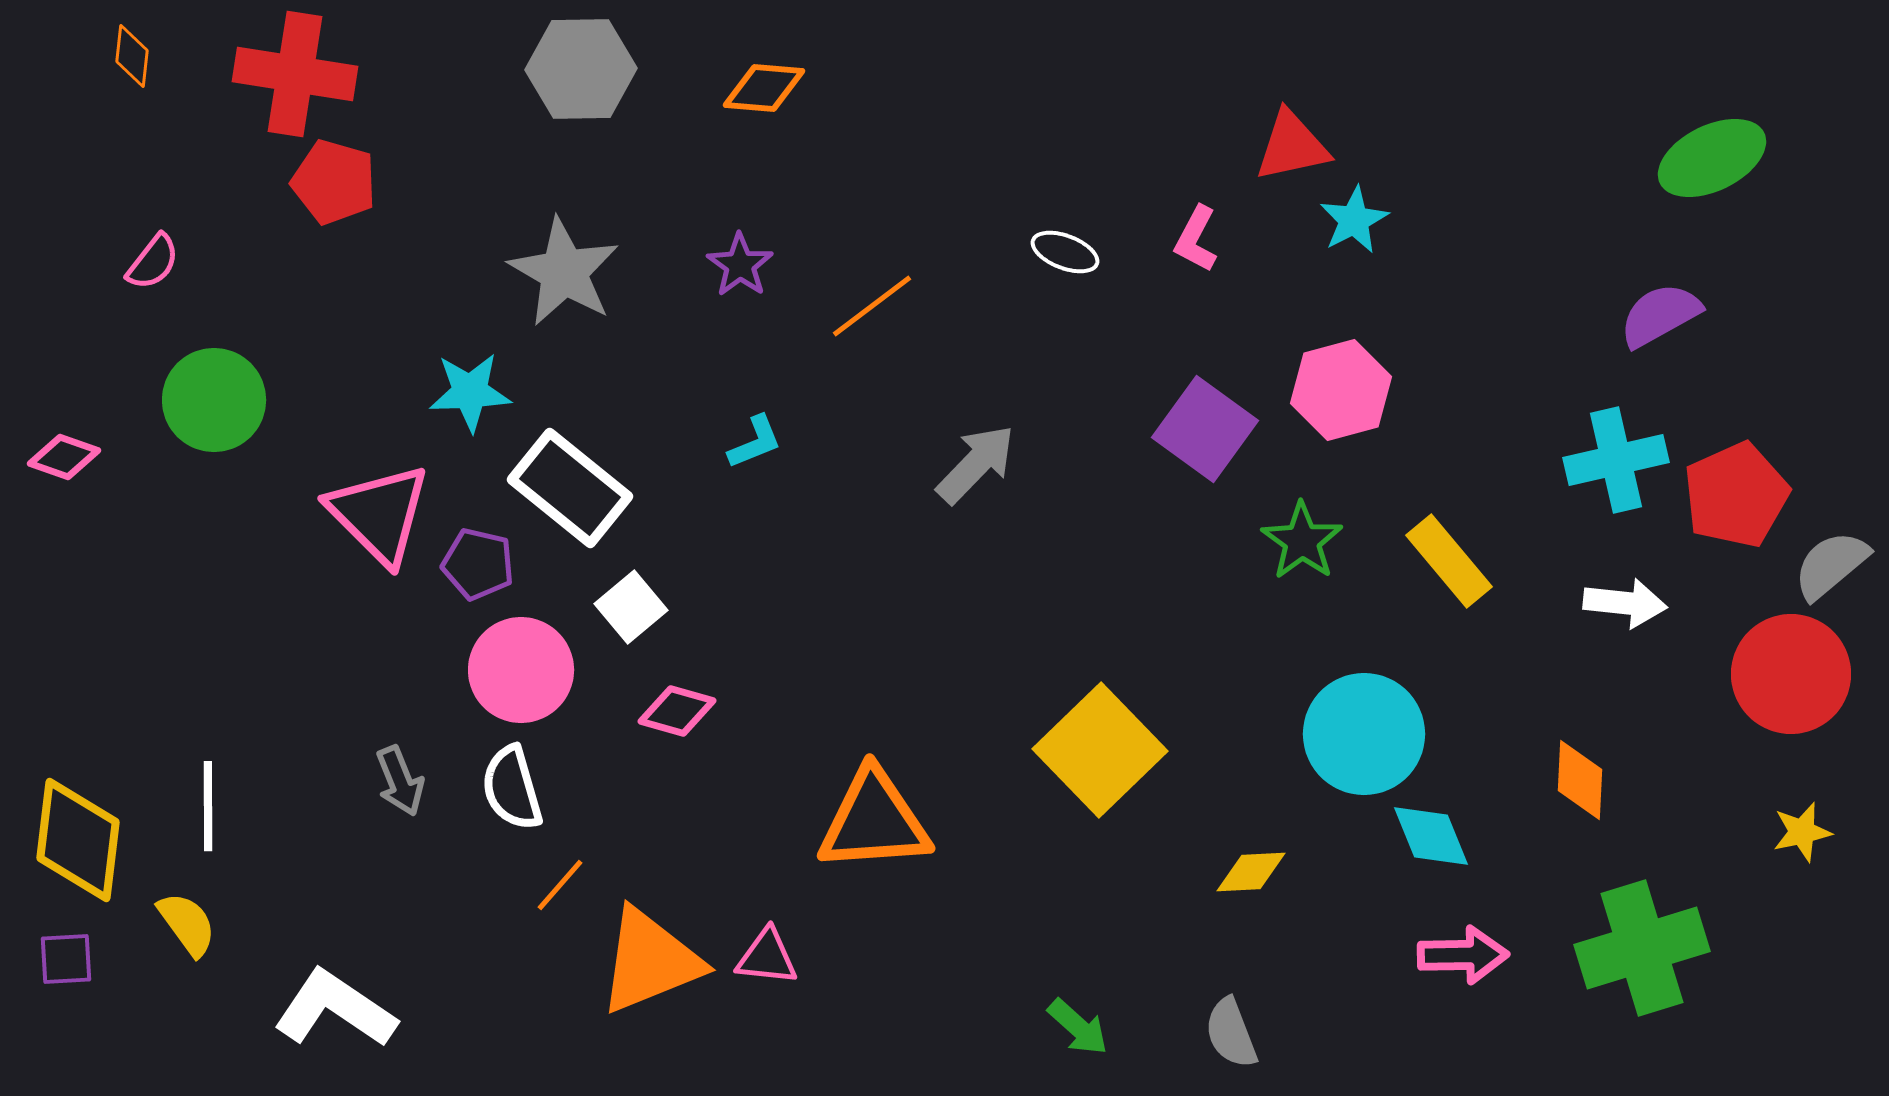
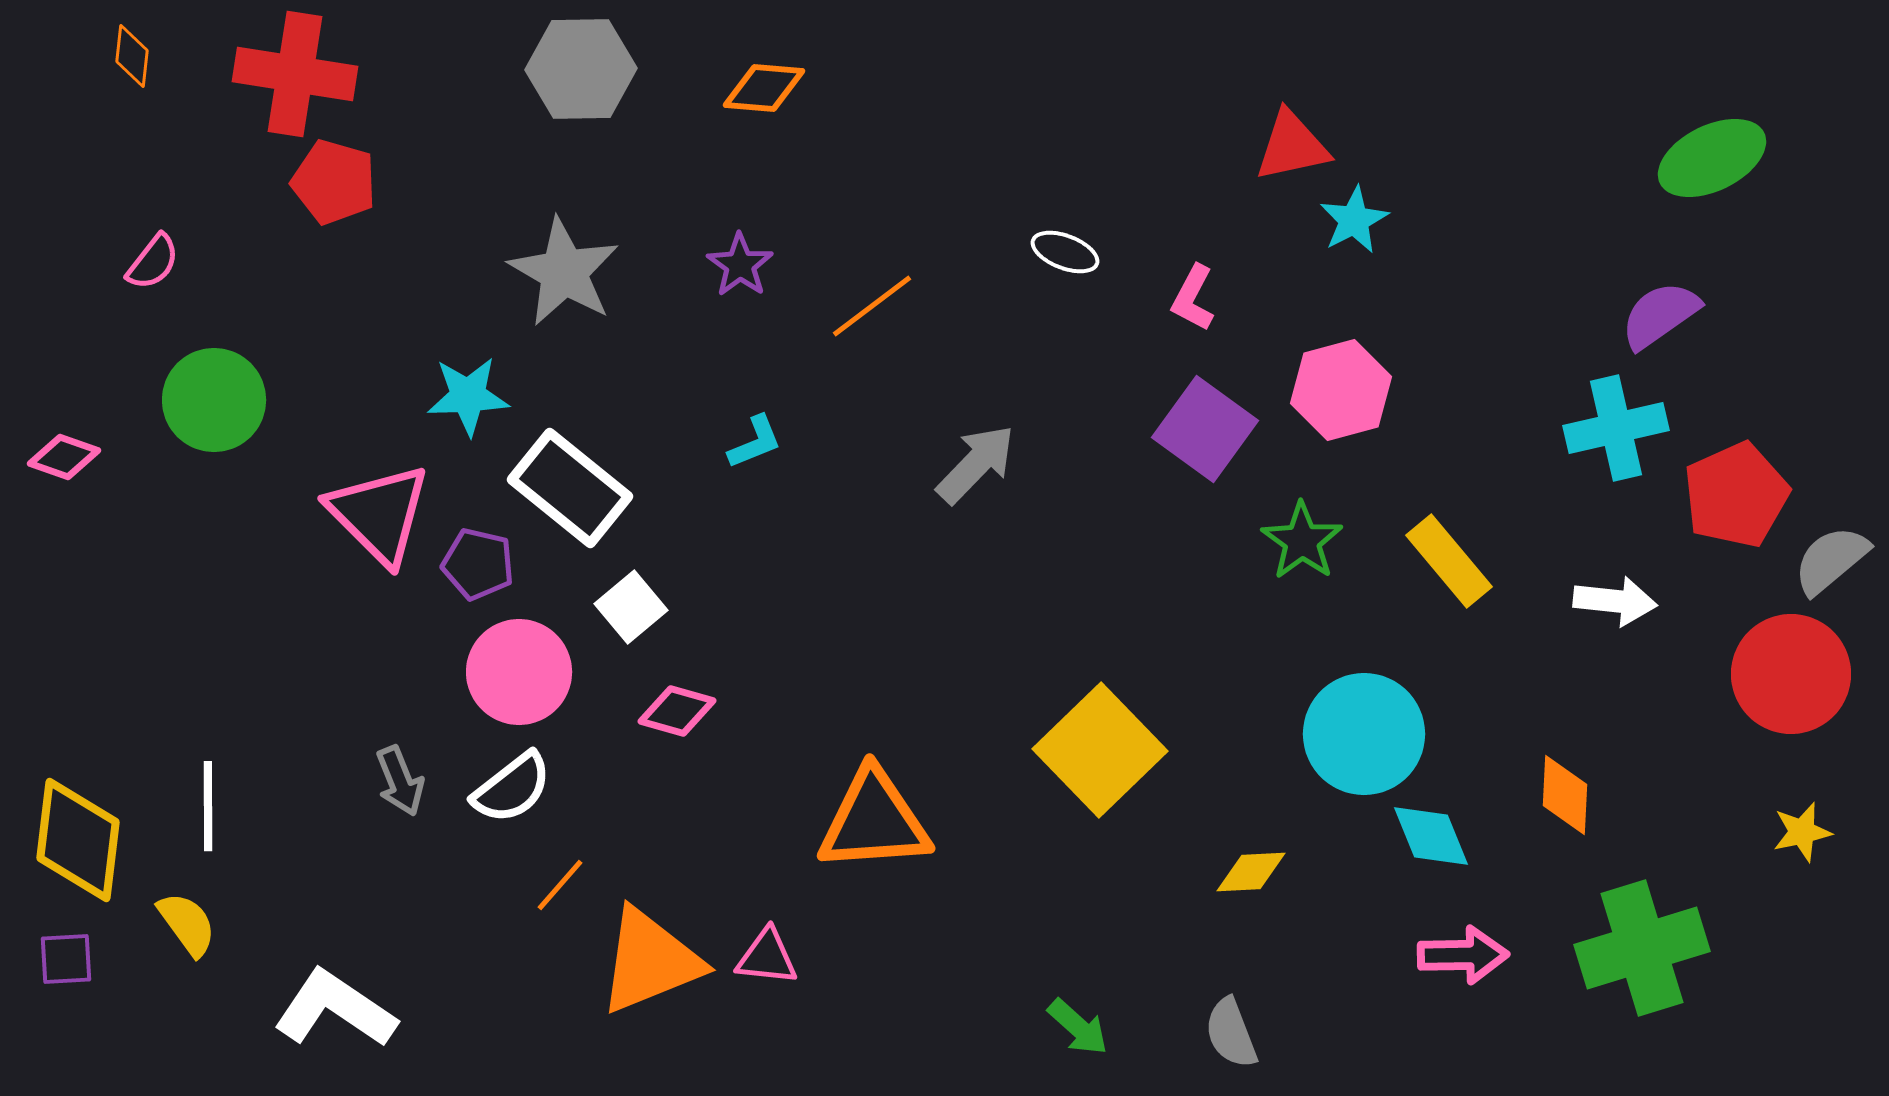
pink L-shape at (1196, 239): moved 3 px left, 59 px down
purple semicircle at (1660, 315): rotated 6 degrees counterclockwise
cyan star at (470, 392): moved 2 px left, 4 px down
cyan cross at (1616, 460): moved 32 px up
gray semicircle at (1831, 565): moved 5 px up
white arrow at (1625, 603): moved 10 px left, 2 px up
pink circle at (521, 670): moved 2 px left, 2 px down
orange diamond at (1580, 780): moved 15 px left, 15 px down
white semicircle at (512, 788): rotated 112 degrees counterclockwise
